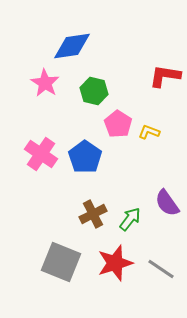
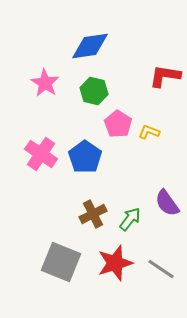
blue diamond: moved 18 px right
